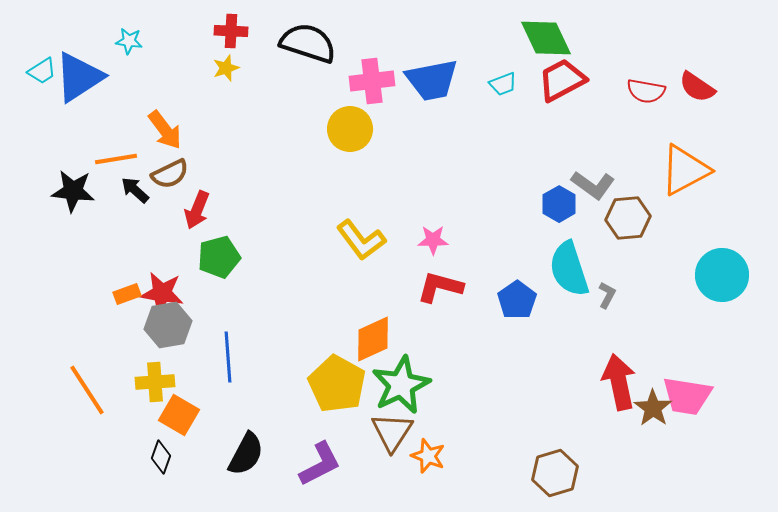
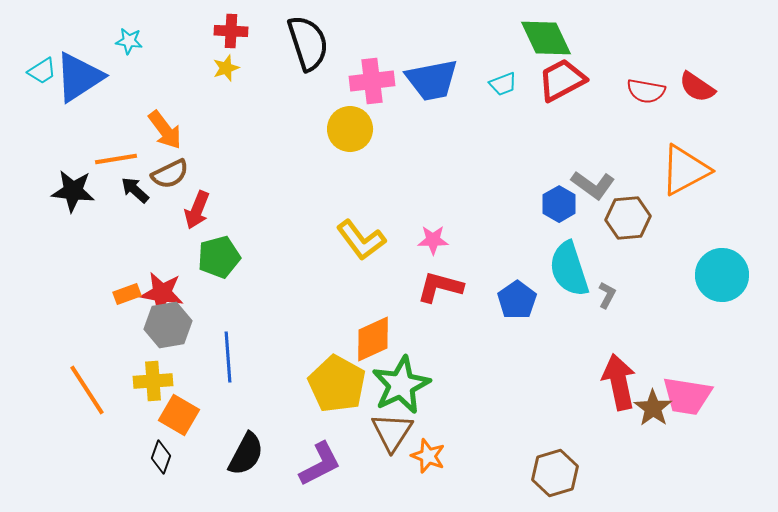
black semicircle at (308, 43): rotated 54 degrees clockwise
yellow cross at (155, 382): moved 2 px left, 1 px up
